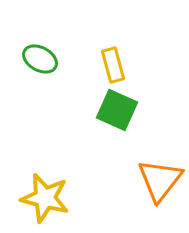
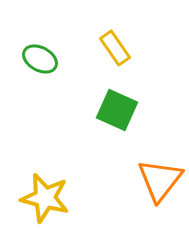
yellow rectangle: moved 2 px right, 17 px up; rotated 20 degrees counterclockwise
